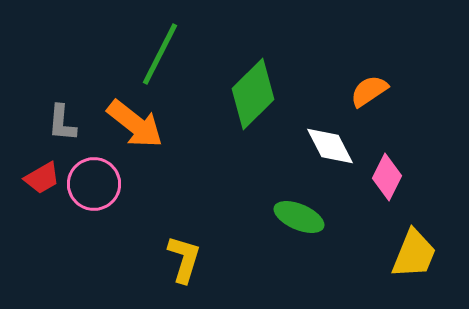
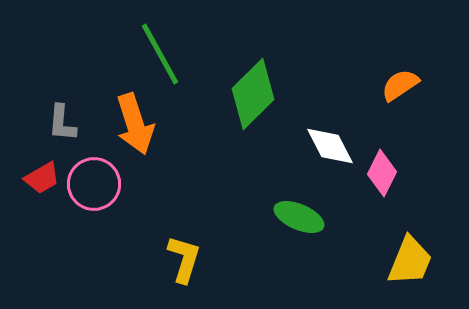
green line: rotated 56 degrees counterclockwise
orange semicircle: moved 31 px right, 6 px up
orange arrow: rotated 34 degrees clockwise
pink diamond: moved 5 px left, 4 px up
yellow trapezoid: moved 4 px left, 7 px down
